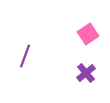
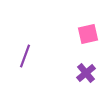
pink square: rotated 20 degrees clockwise
